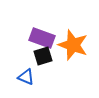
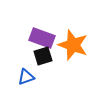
blue triangle: rotated 42 degrees counterclockwise
